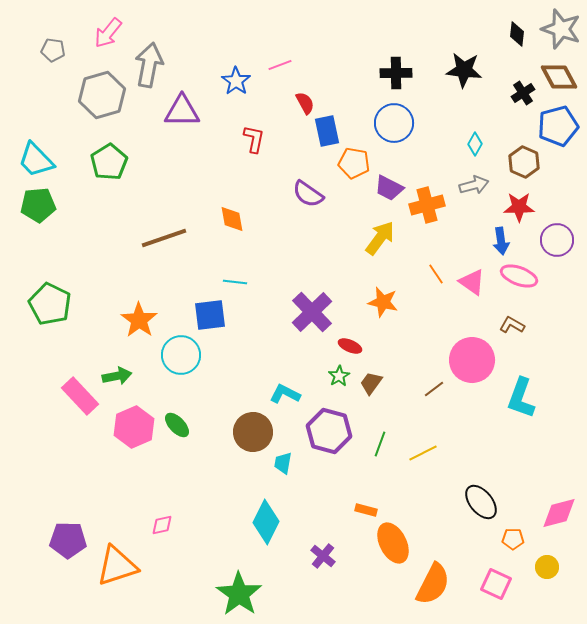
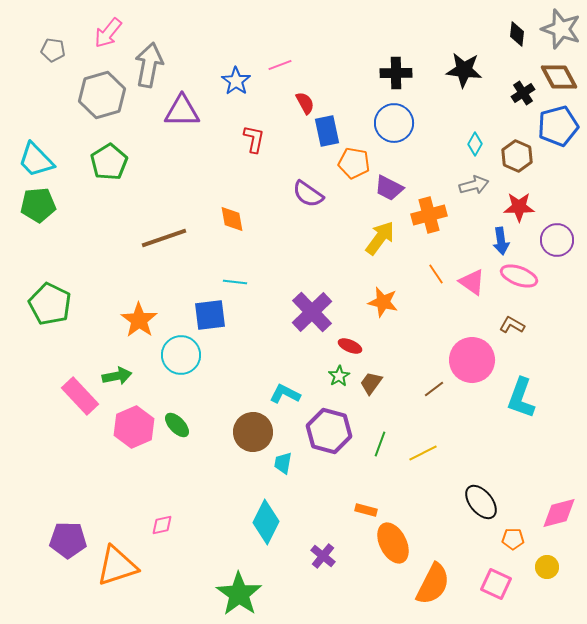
brown hexagon at (524, 162): moved 7 px left, 6 px up
orange cross at (427, 205): moved 2 px right, 10 px down
